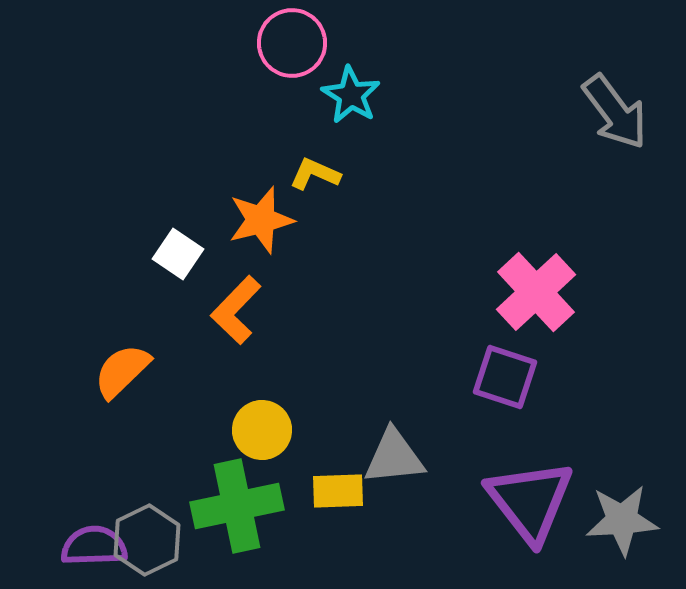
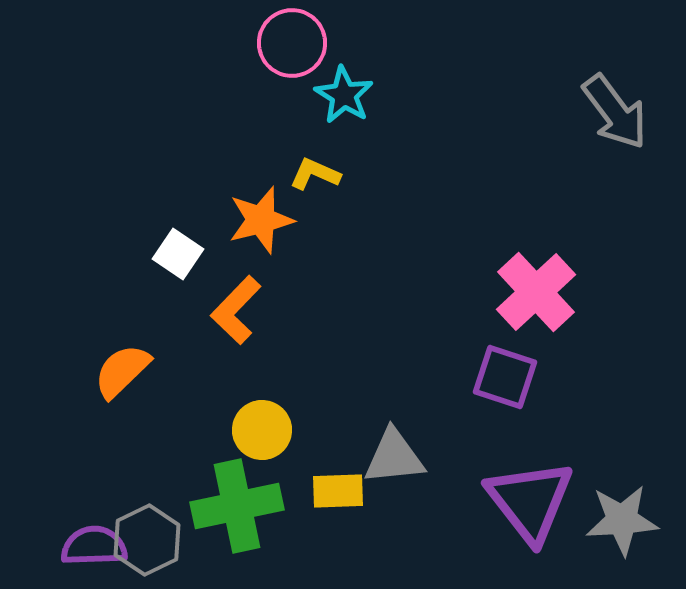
cyan star: moved 7 px left
